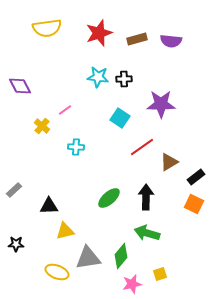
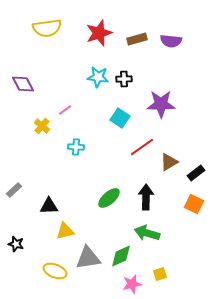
purple diamond: moved 3 px right, 2 px up
black rectangle: moved 4 px up
black star: rotated 14 degrees clockwise
green diamond: rotated 25 degrees clockwise
yellow ellipse: moved 2 px left, 1 px up
